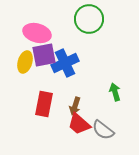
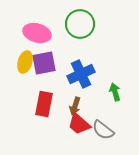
green circle: moved 9 px left, 5 px down
purple square: moved 8 px down
blue cross: moved 16 px right, 11 px down
